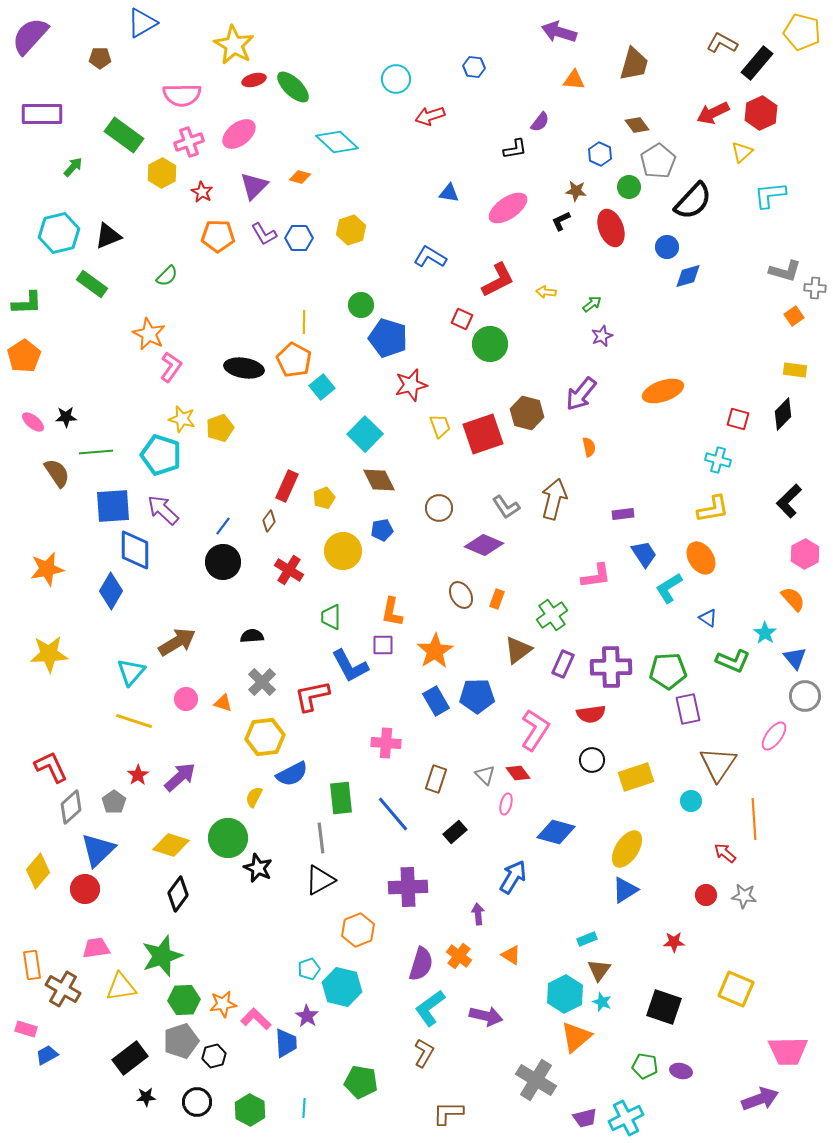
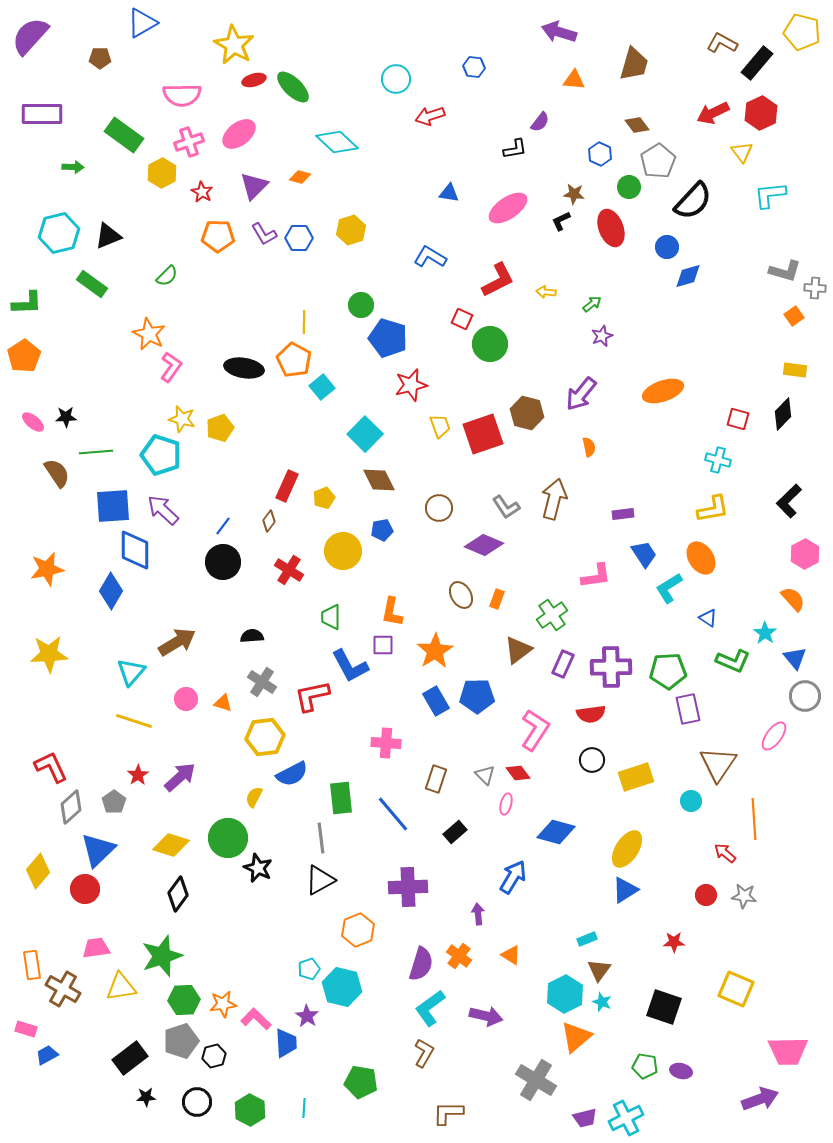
yellow triangle at (742, 152): rotated 25 degrees counterclockwise
green arrow at (73, 167): rotated 50 degrees clockwise
brown star at (576, 191): moved 2 px left, 3 px down
gray cross at (262, 682): rotated 12 degrees counterclockwise
